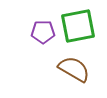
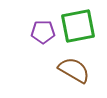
brown semicircle: moved 1 px down
